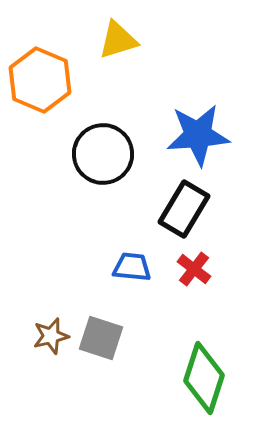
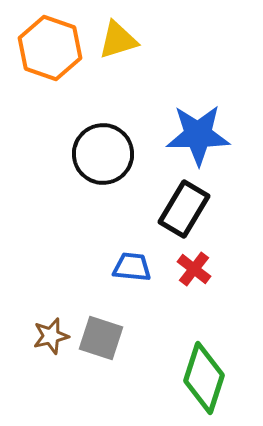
orange hexagon: moved 10 px right, 32 px up; rotated 4 degrees counterclockwise
blue star: rotated 4 degrees clockwise
